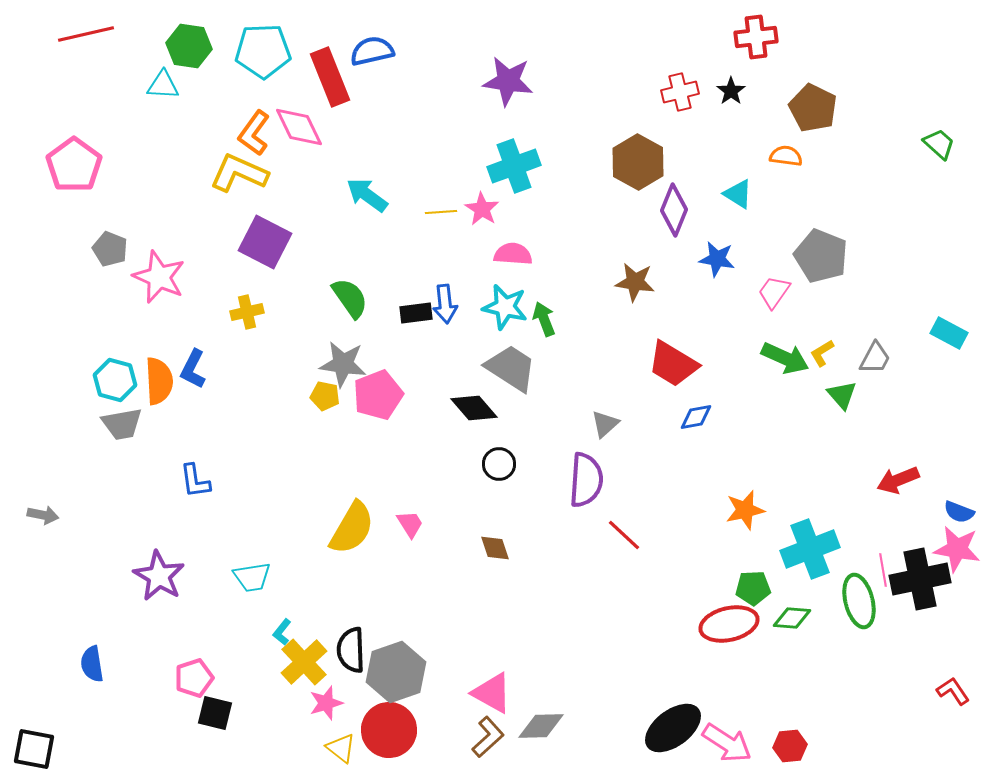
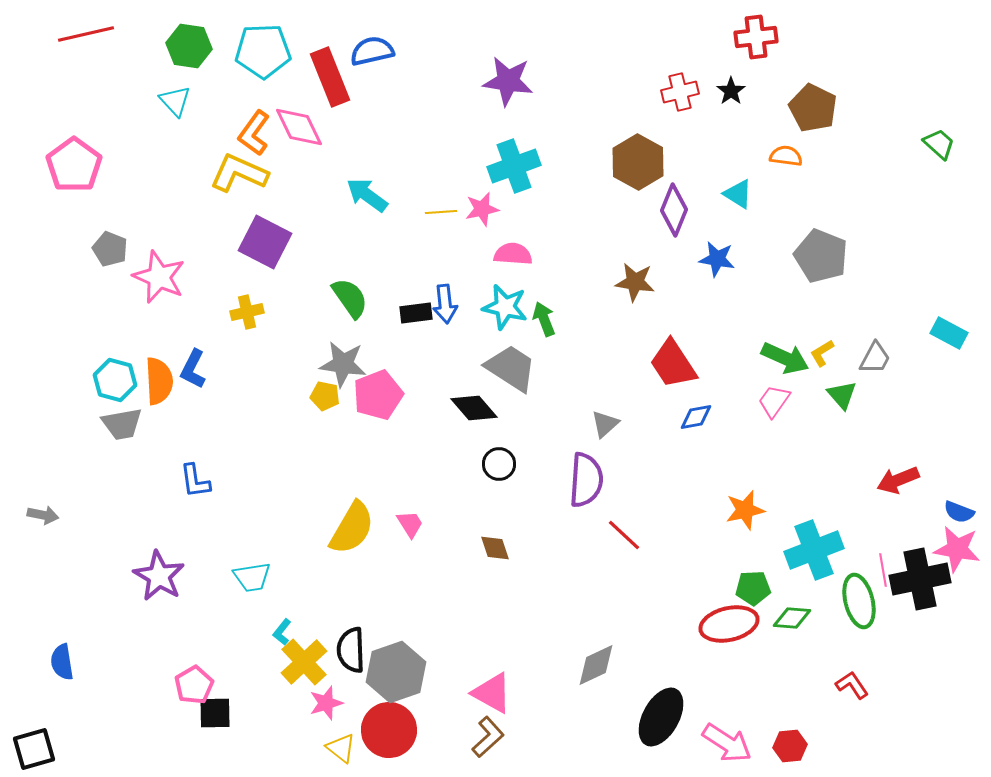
cyan triangle at (163, 85): moved 12 px right, 16 px down; rotated 44 degrees clockwise
pink star at (482, 209): rotated 28 degrees clockwise
pink trapezoid at (774, 292): moved 109 px down
red trapezoid at (673, 364): rotated 26 degrees clockwise
cyan cross at (810, 549): moved 4 px right, 1 px down
blue semicircle at (92, 664): moved 30 px left, 2 px up
pink pentagon at (194, 678): moved 7 px down; rotated 12 degrees counterclockwise
red L-shape at (953, 691): moved 101 px left, 6 px up
black square at (215, 713): rotated 15 degrees counterclockwise
gray diamond at (541, 726): moved 55 px right, 61 px up; rotated 24 degrees counterclockwise
black ellipse at (673, 728): moved 12 px left, 11 px up; rotated 24 degrees counterclockwise
black square at (34, 749): rotated 27 degrees counterclockwise
